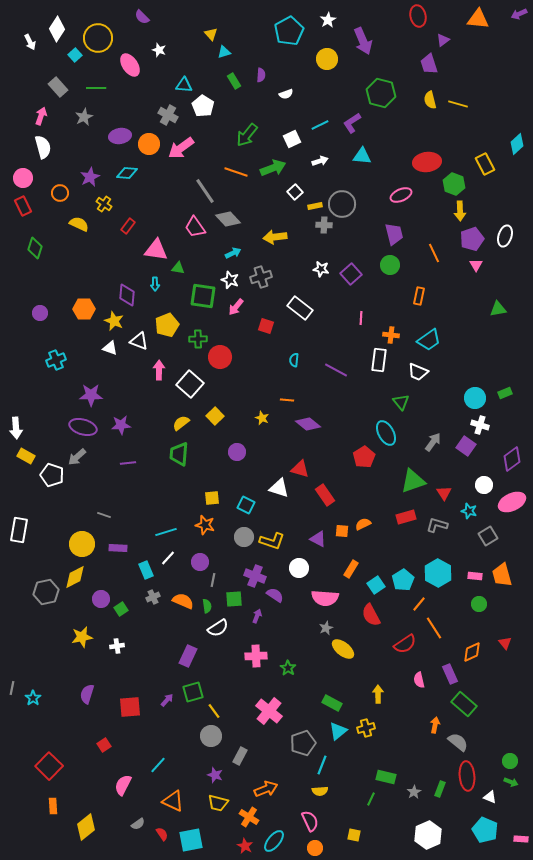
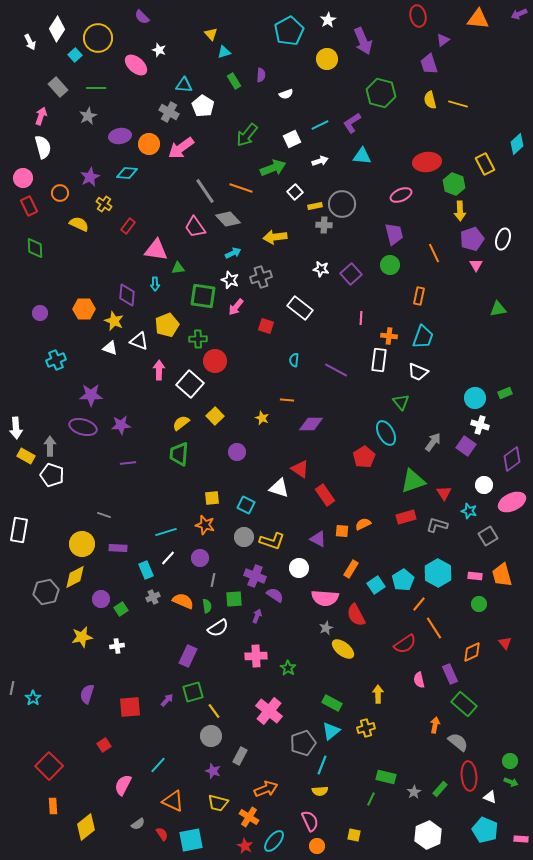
pink ellipse at (130, 65): moved 6 px right; rotated 15 degrees counterclockwise
gray cross at (168, 115): moved 1 px right, 3 px up
gray star at (84, 117): moved 4 px right, 1 px up
orange line at (236, 172): moved 5 px right, 16 px down
red rectangle at (23, 206): moved 6 px right
white ellipse at (505, 236): moved 2 px left, 3 px down
green diamond at (35, 248): rotated 20 degrees counterclockwise
green triangle at (178, 268): rotated 16 degrees counterclockwise
orange cross at (391, 335): moved 2 px left, 1 px down
cyan trapezoid at (429, 340): moved 6 px left, 3 px up; rotated 35 degrees counterclockwise
red circle at (220, 357): moved 5 px left, 4 px down
purple diamond at (308, 424): moved 3 px right; rotated 40 degrees counterclockwise
gray arrow at (77, 457): moved 27 px left, 11 px up; rotated 132 degrees clockwise
red triangle at (300, 469): rotated 18 degrees clockwise
purple circle at (200, 562): moved 4 px up
red semicircle at (371, 615): moved 15 px left
cyan triangle at (338, 731): moved 7 px left
purple star at (215, 775): moved 2 px left, 4 px up
red ellipse at (467, 776): moved 2 px right
green rectangle at (440, 789): rotated 21 degrees clockwise
orange circle at (315, 848): moved 2 px right, 2 px up
